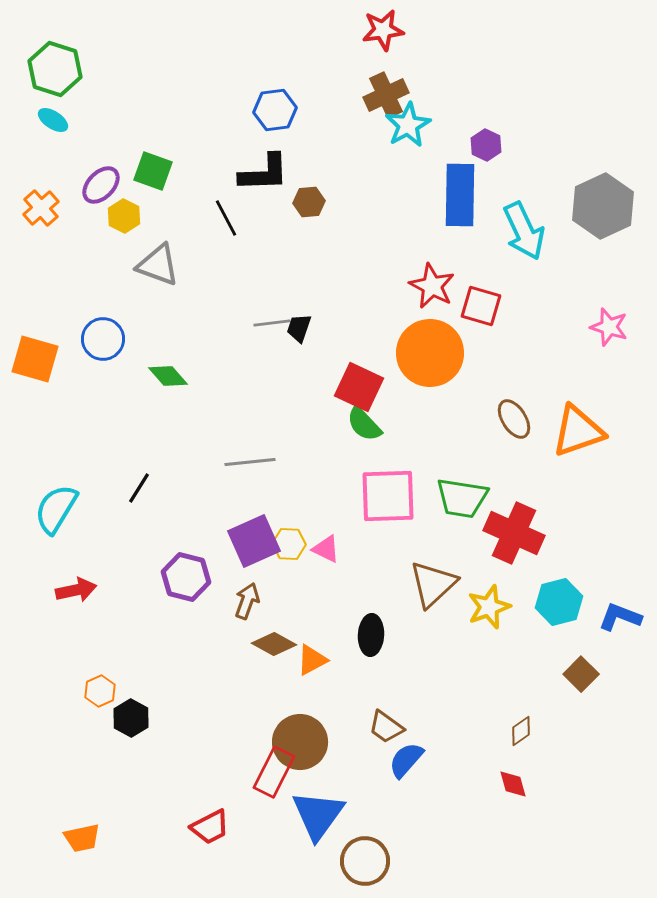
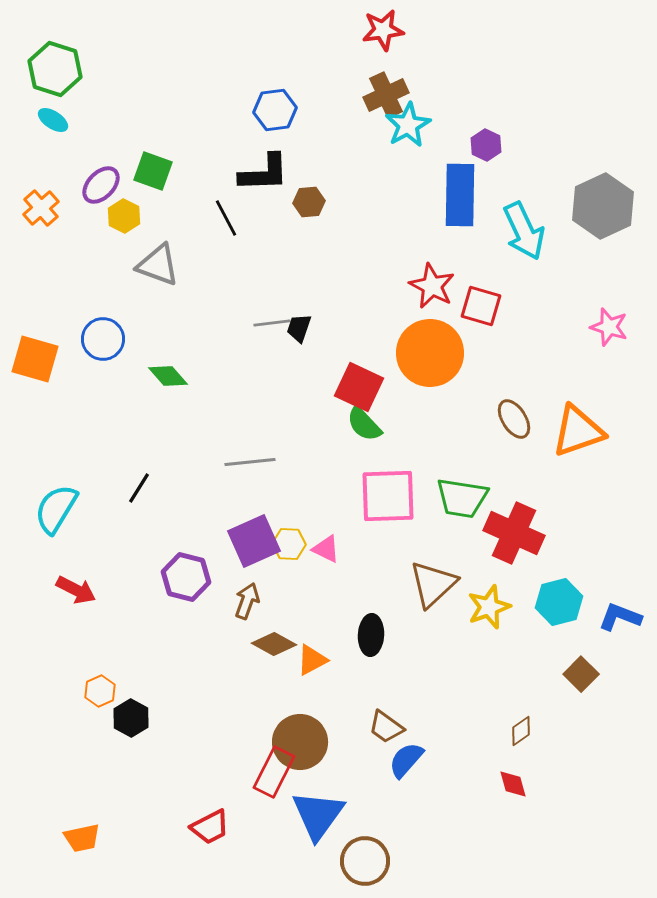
red arrow at (76, 590): rotated 39 degrees clockwise
